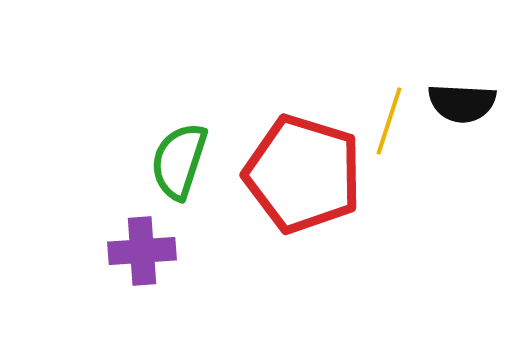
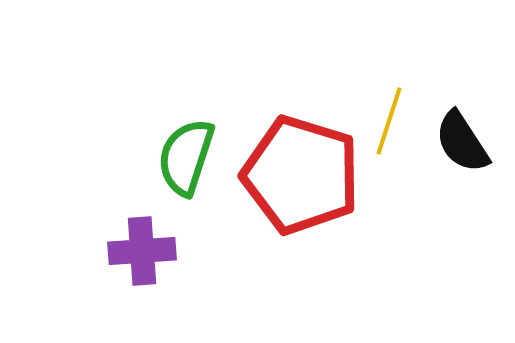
black semicircle: moved 39 px down; rotated 54 degrees clockwise
green semicircle: moved 7 px right, 4 px up
red pentagon: moved 2 px left, 1 px down
